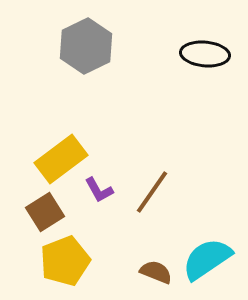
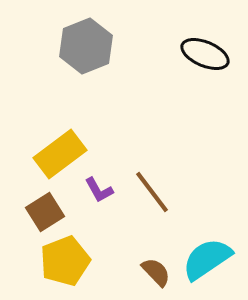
gray hexagon: rotated 4 degrees clockwise
black ellipse: rotated 18 degrees clockwise
yellow rectangle: moved 1 px left, 5 px up
brown line: rotated 72 degrees counterclockwise
brown semicircle: rotated 24 degrees clockwise
